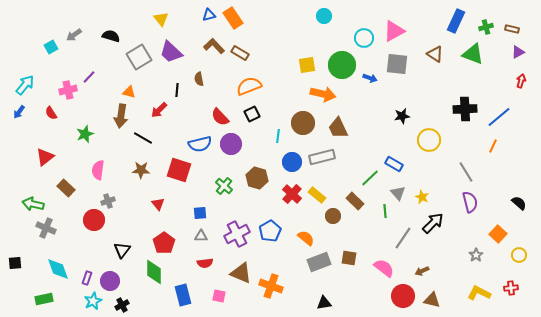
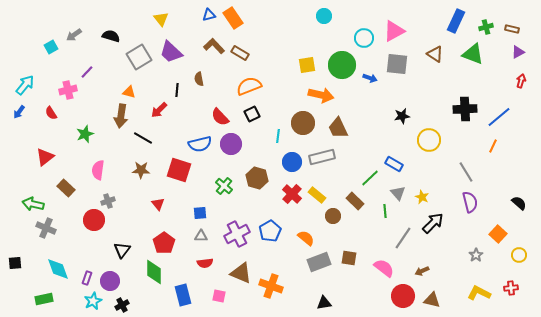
purple line at (89, 77): moved 2 px left, 5 px up
orange arrow at (323, 94): moved 2 px left, 1 px down
